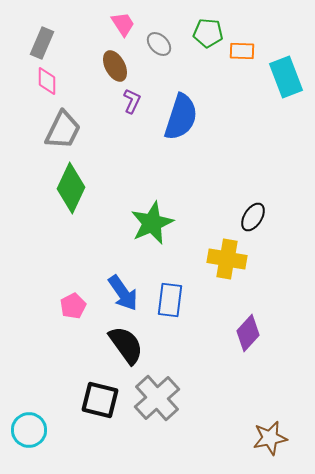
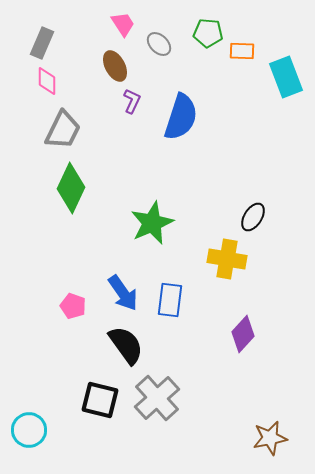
pink pentagon: rotated 25 degrees counterclockwise
purple diamond: moved 5 px left, 1 px down
